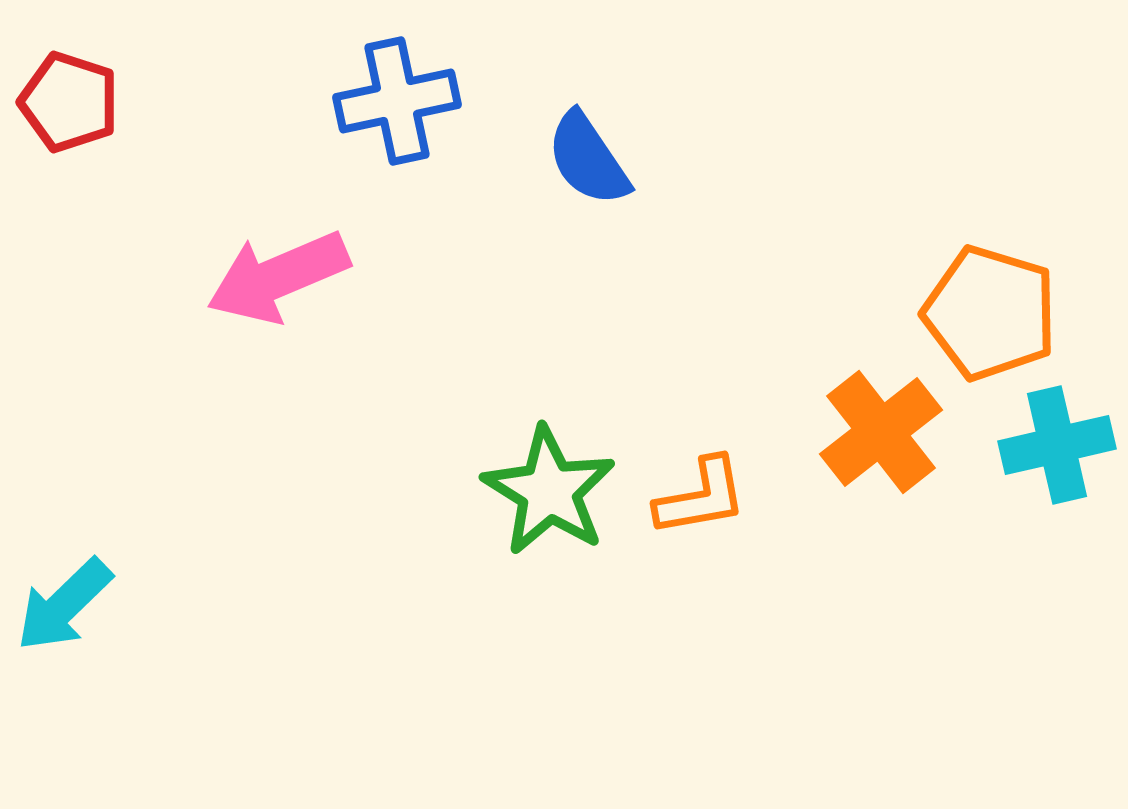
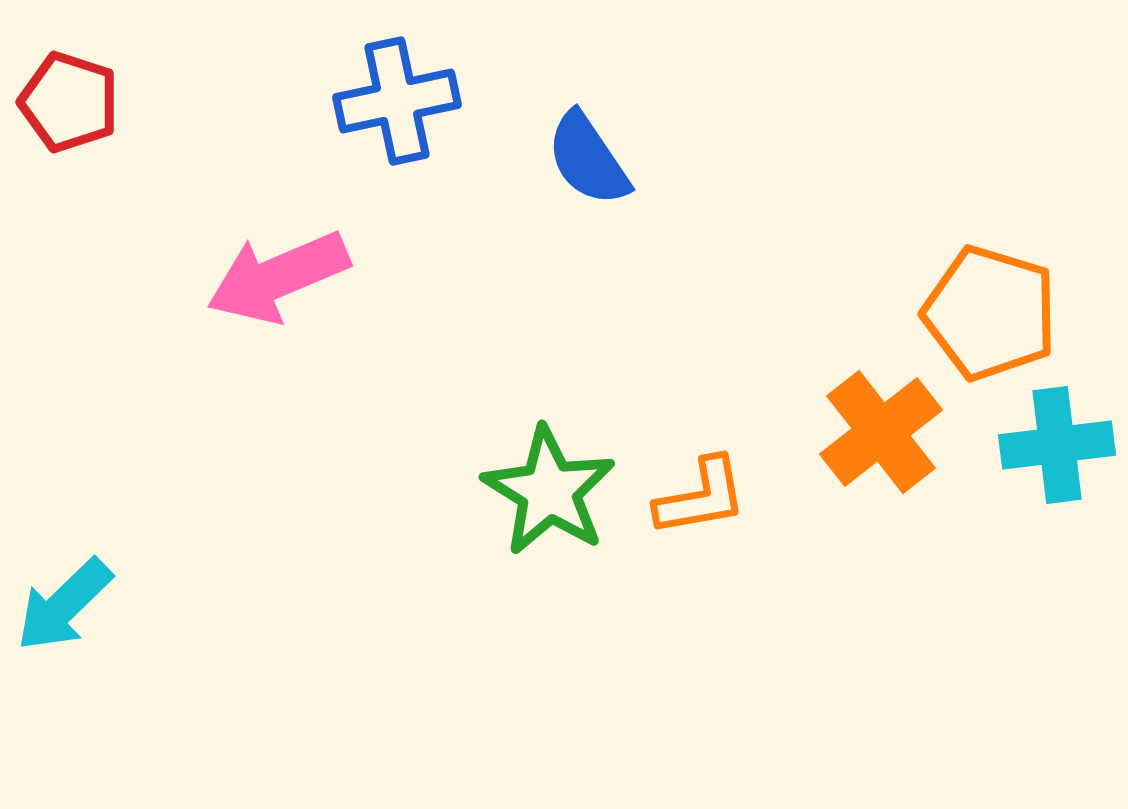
cyan cross: rotated 6 degrees clockwise
